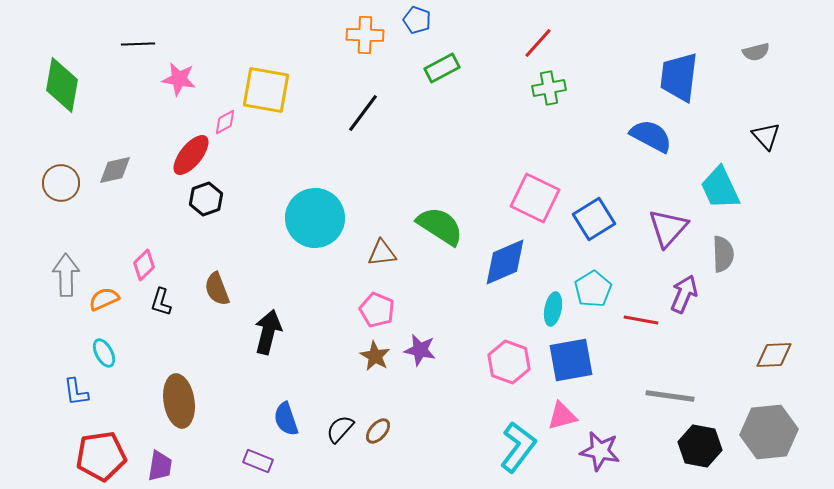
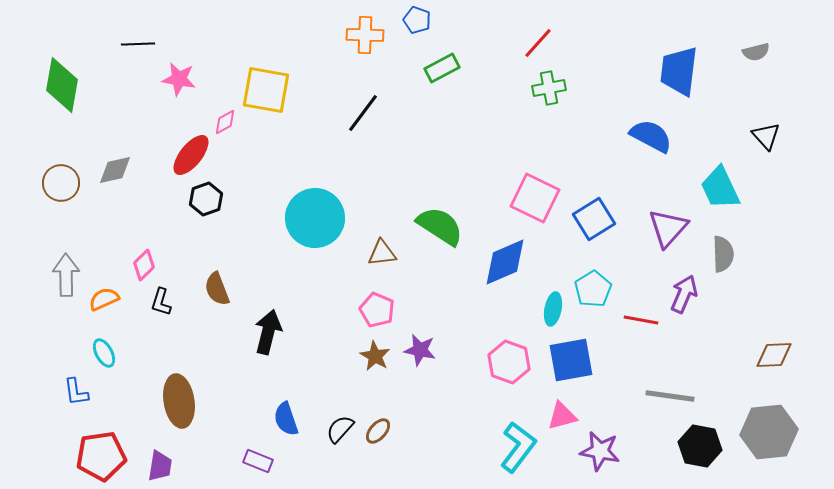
blue trapezoid at (679, 77): moved 6 px up
